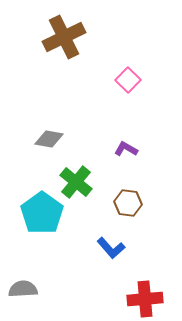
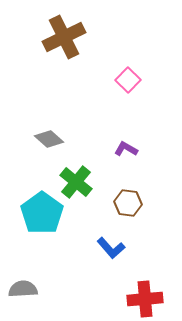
gray diamond: rotated 32 degrees clockwise
